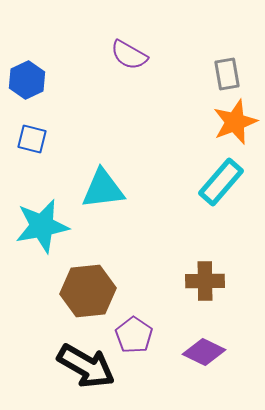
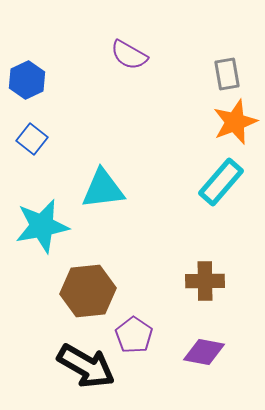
blue square: rotated 24 degrees clockwise
purple diamond: rotated 15 degrees counterclockwise
